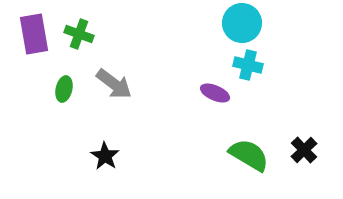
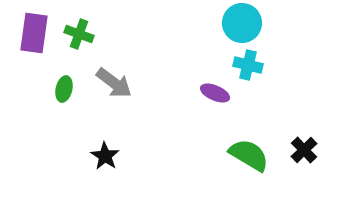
purple rectangle: moved 1 px up; rotated 18 degrees clockwise
gray arrow: moved 1 px up
